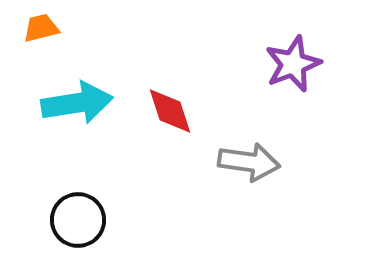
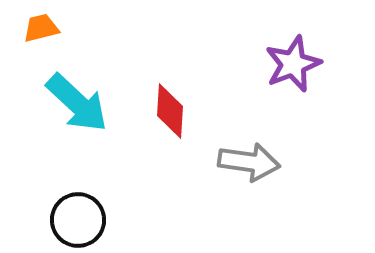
cyan arrow: rotated 52 degrees clockwise
red diamond: rotated 22 degrees clockwise
